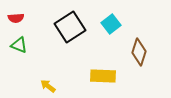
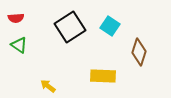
cyan square: moved 1 px left, 2 px down; rotated 18 degrees counterclockwise
green triangle: rotated 12 degrees clockwise
